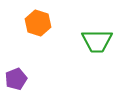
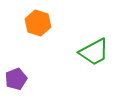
green trapezoid: moved 3 px left, 11 px down; rotated 28 degrees counterclockwise
